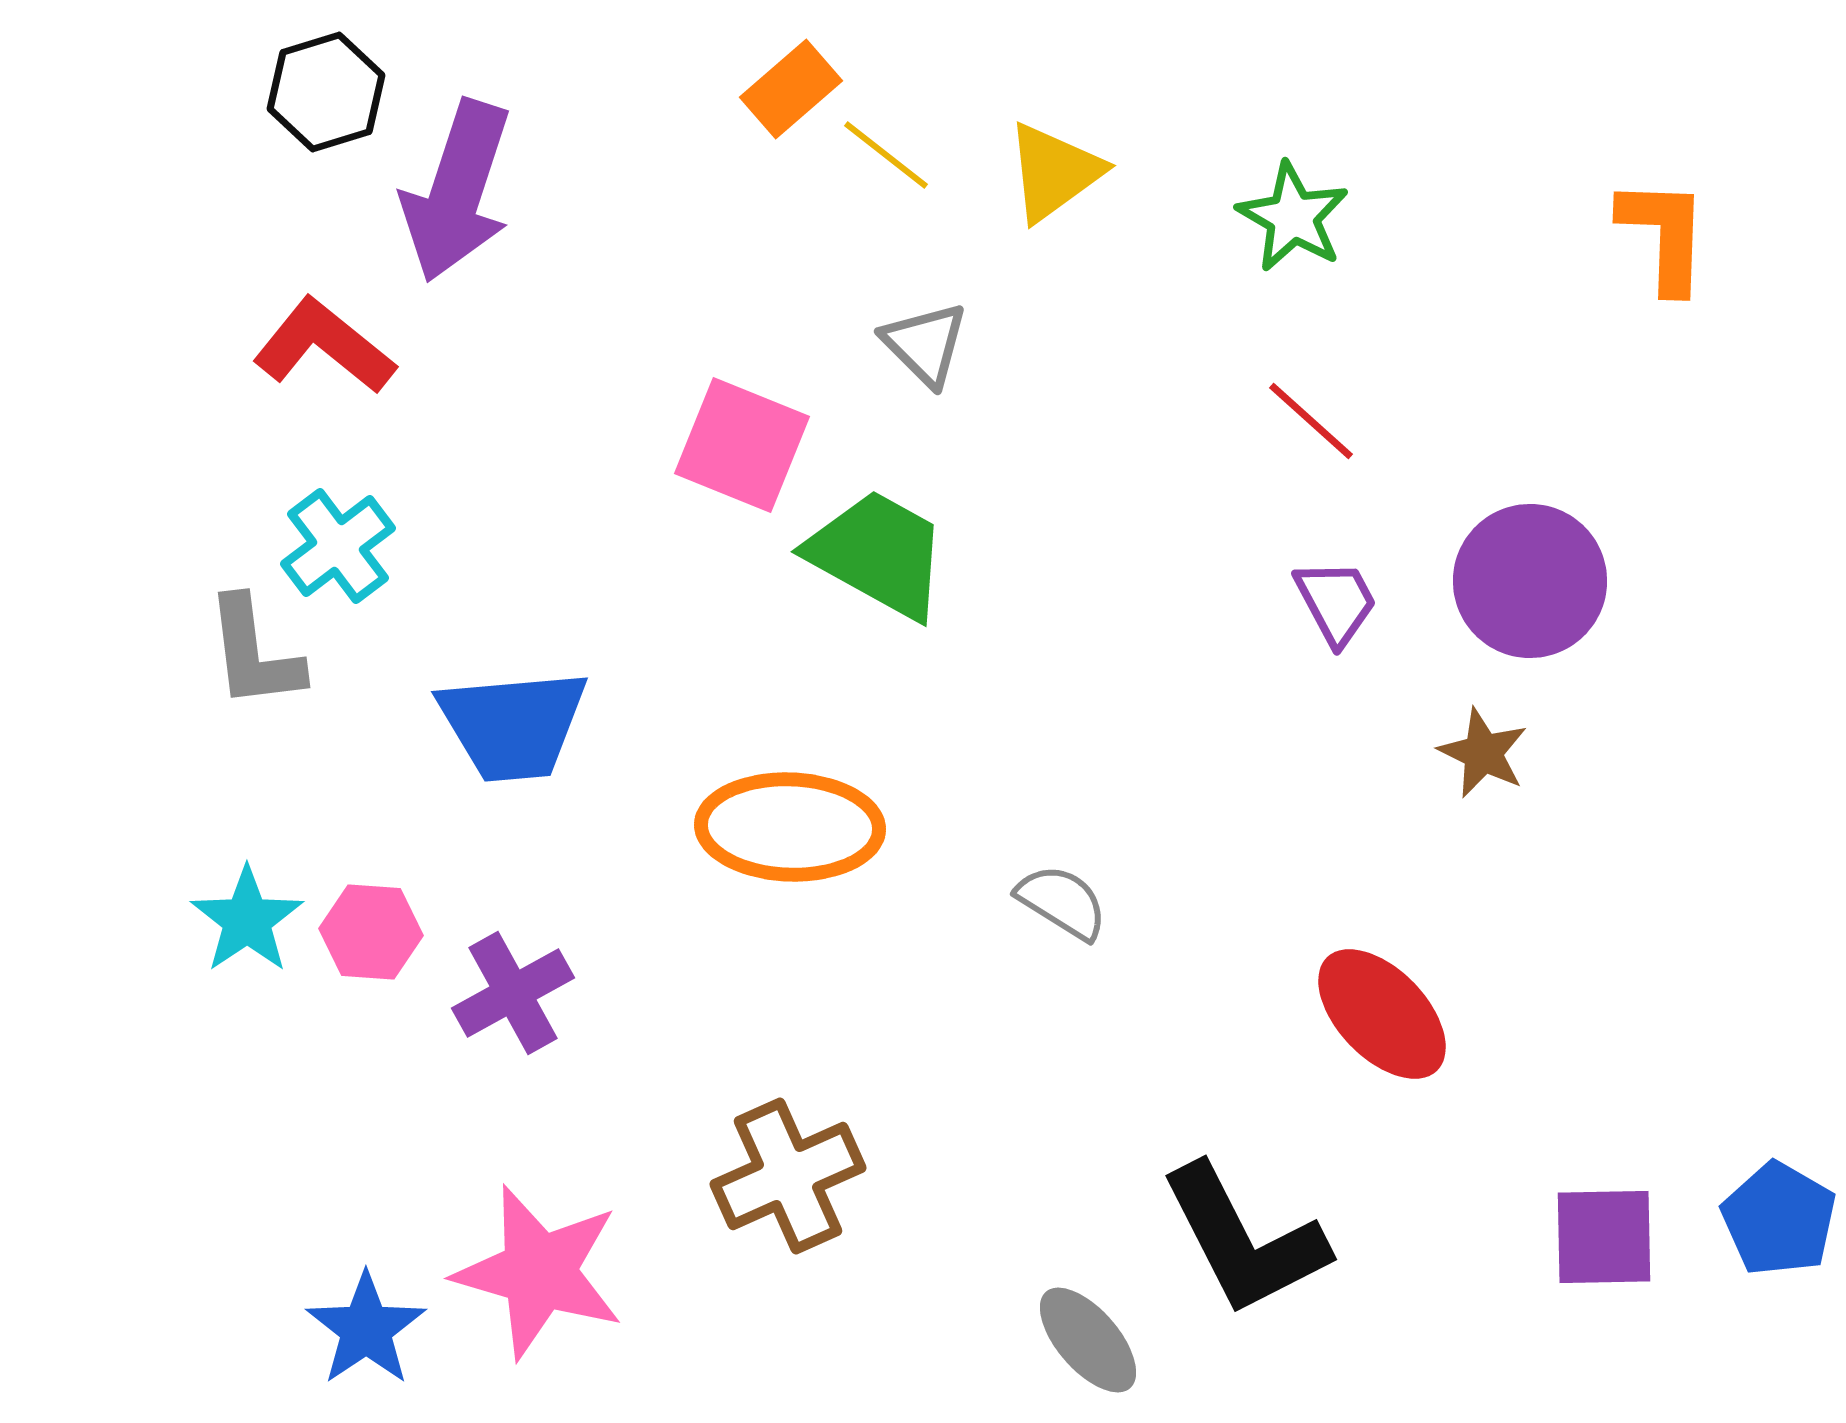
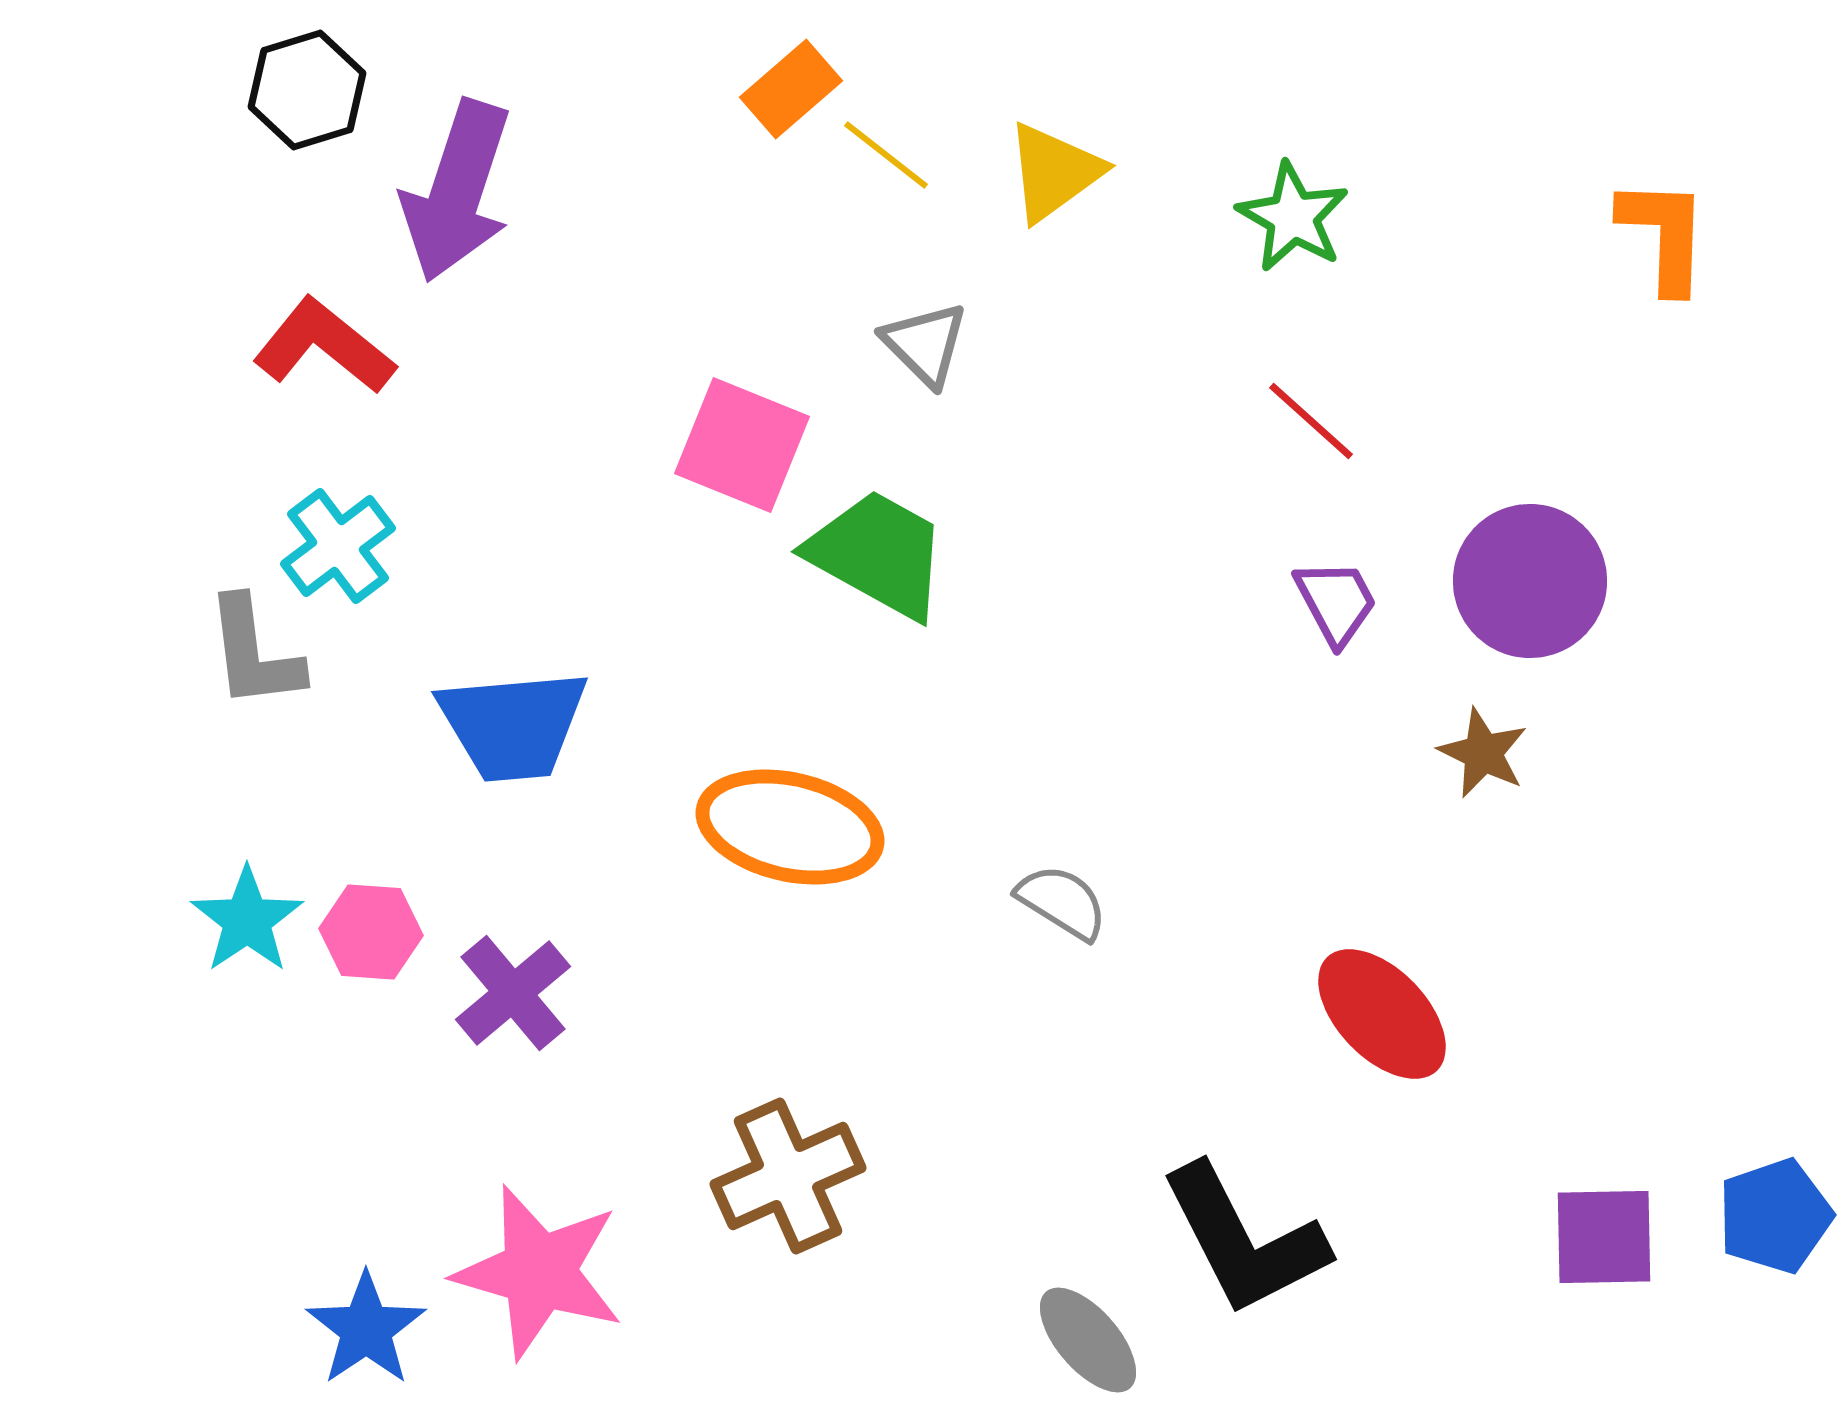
black hexagon: moved 19 px left, 2 px up
orange ellipse: rotated 11 degrees clockwise
purple cross: rotated 11 degrees counterclockwise
blue pentagon: moved 4 px left, 3 px up; rotated 23 degrees clockwise
